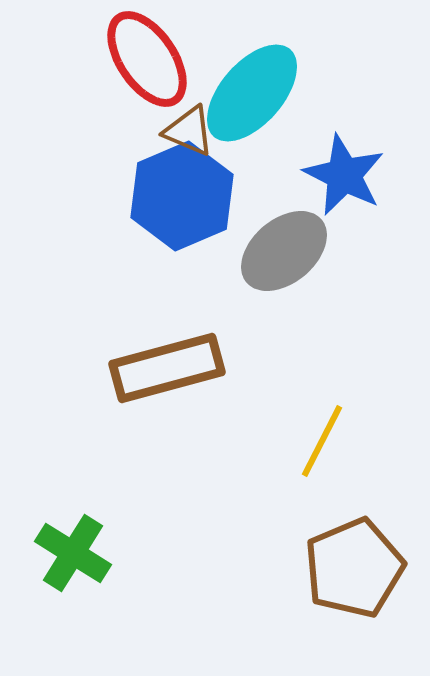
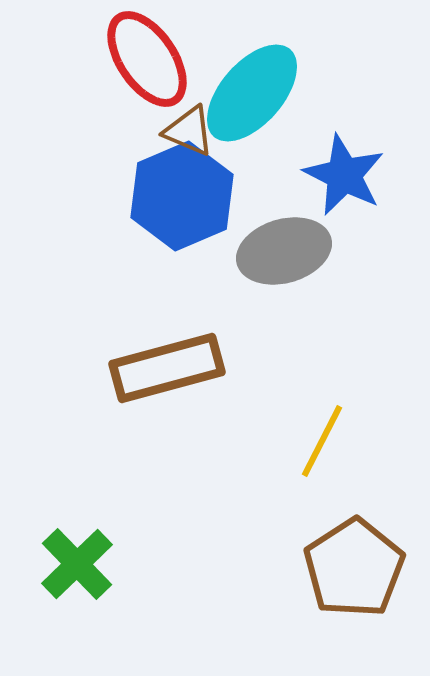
gray ellipse: rotated 24 degrees clockwise
green cross: moved 4 px right, 11 px down; rotated 14 degrees clockwise
brown pentagon: rotated 10 degrees counterclockwise
